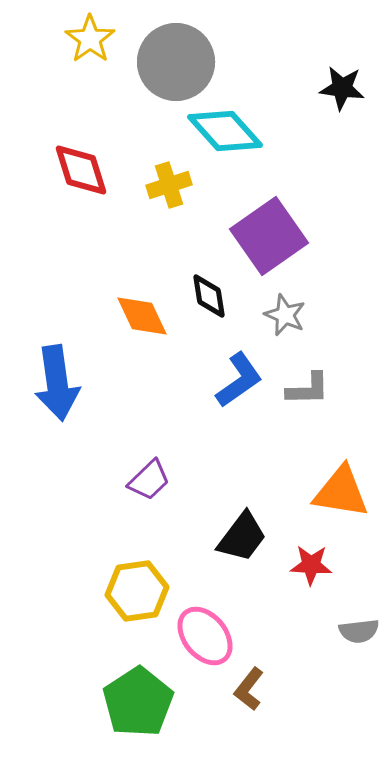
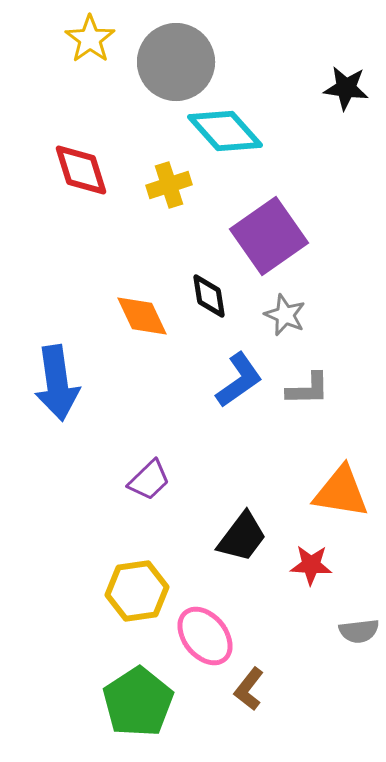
black star: moved 4 px right
